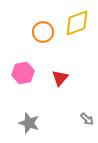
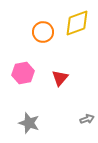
gray arrow: rotated 64 degrees counterclockwise
